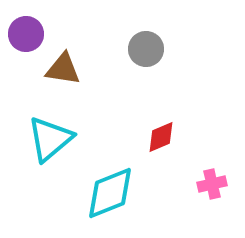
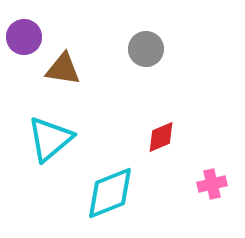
purple circle: moved 2 px left, 3 px down
